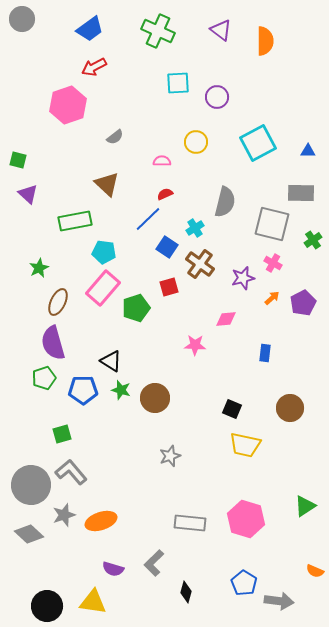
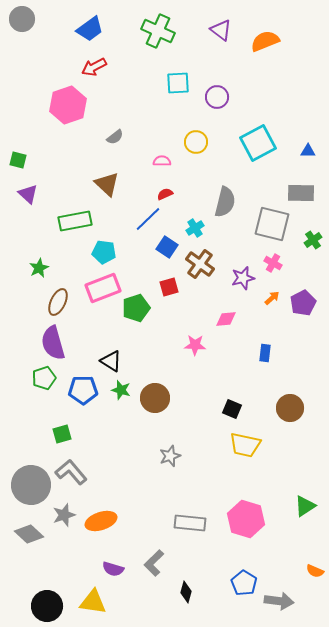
orange semicircle at (265, 41): rotated 112 degrees counterclockwise
pink rectangle at (103, 288): rotated 28 degrees clockwise
